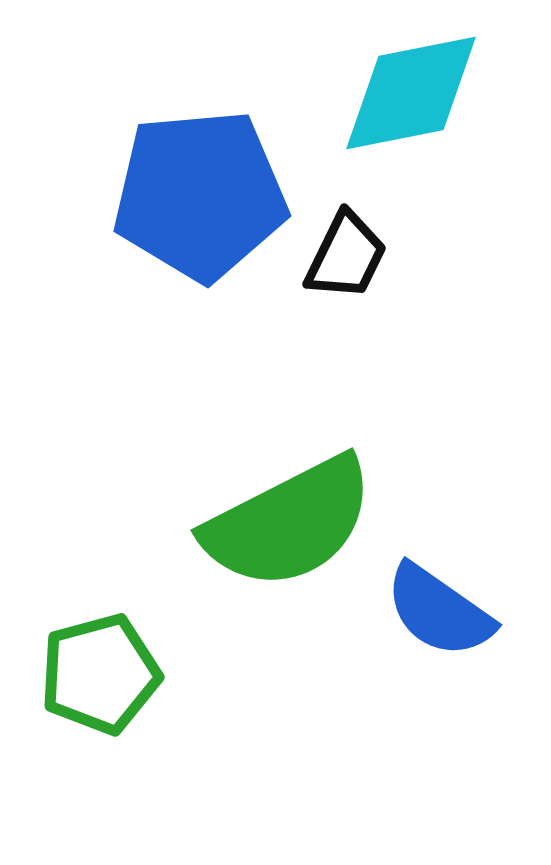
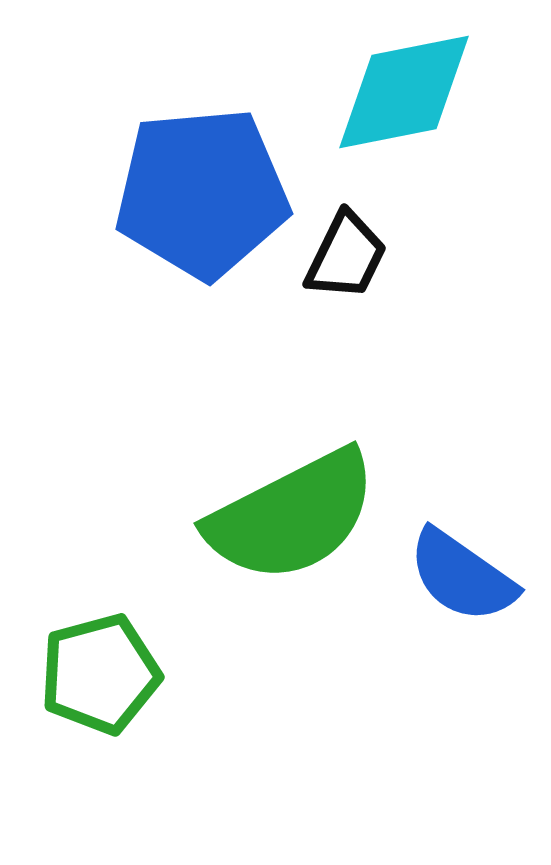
cyan diamond: moved 7 px left, 1 px up
blue pentagon: moved 2 px right, 2 px up
green semicircle: moved 3 px right, 7 px up
blue semicircle: moved 23 px right, 35 px up
